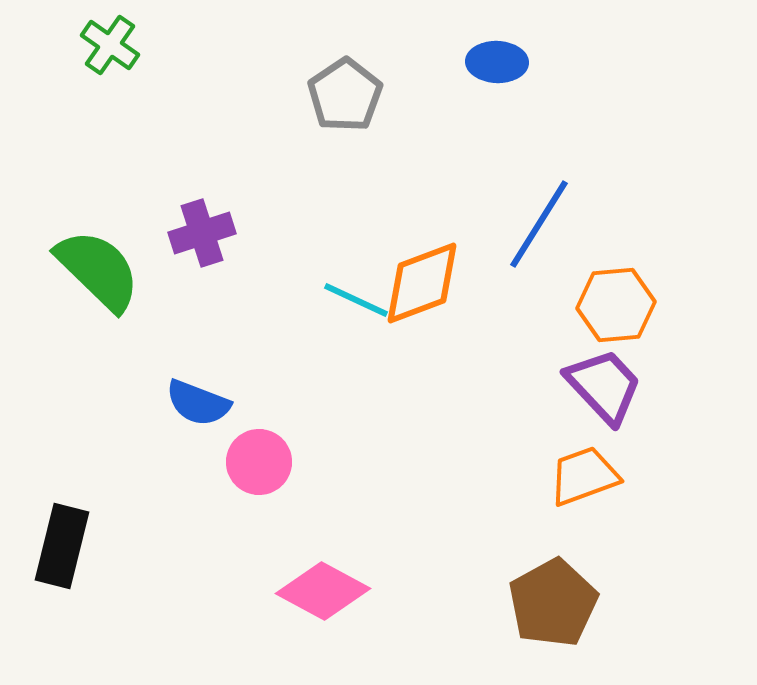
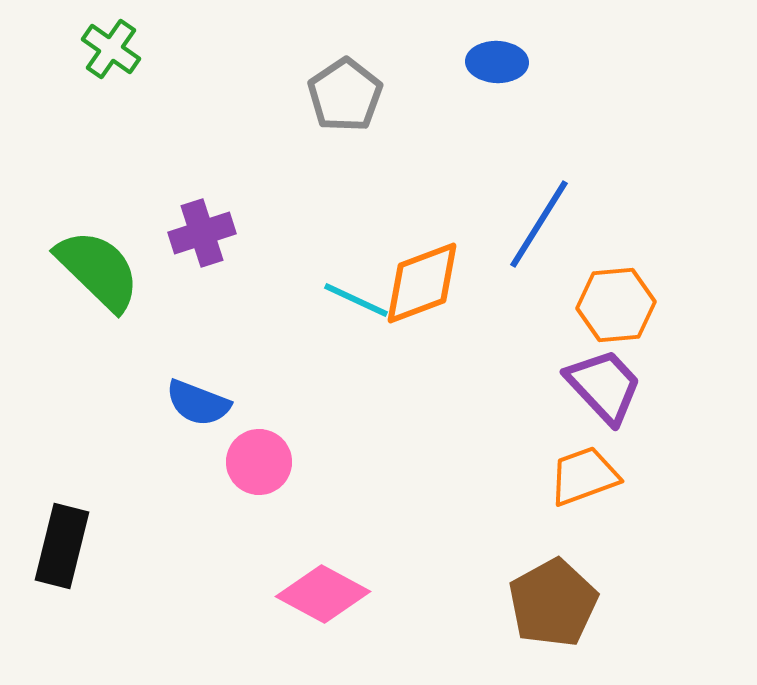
green cross: moved 1 px right, 4 px down
pink diamond: moved 3 px down
